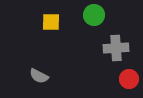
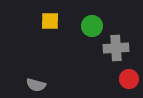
green circle: moved 2 px left, 11 px down
yellow square: moved 1 px left, 1 px up
gray semicircle: moved 3 px left, 9 px down; rotated 12 degrees counterclockwise
